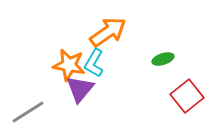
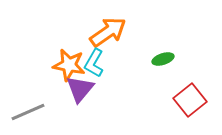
red square: moved 3 px right, 4 px down
gray line: rotated 8 degrees clockwise
